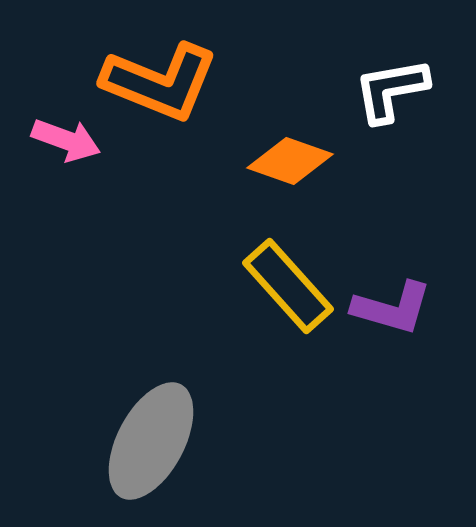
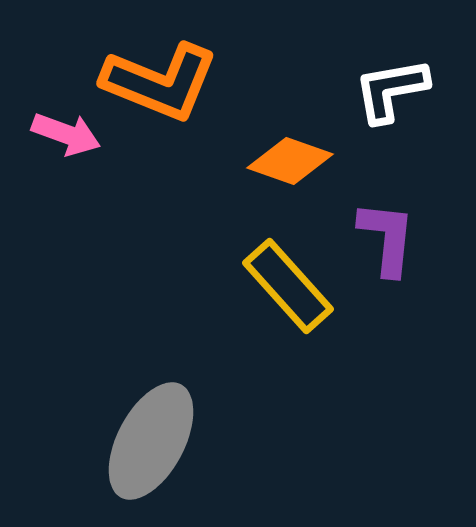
pink arrow: moved 6 px up
purple L-shape: moved 5 px left, 70 px up; rotated 100 degrees counterclockwise
